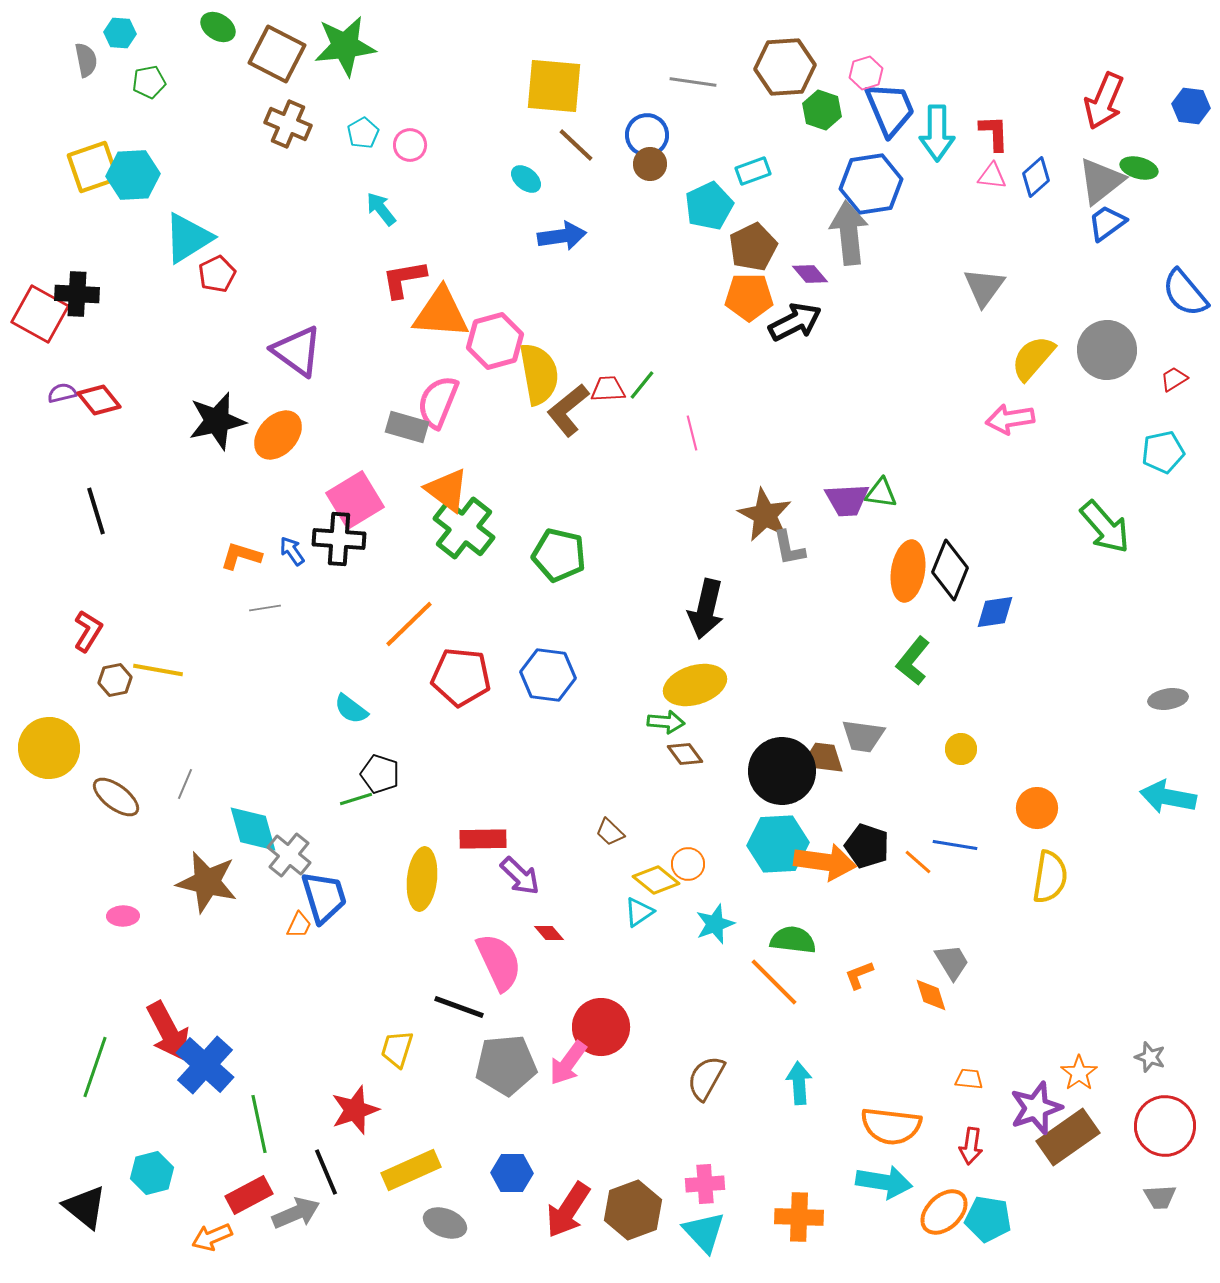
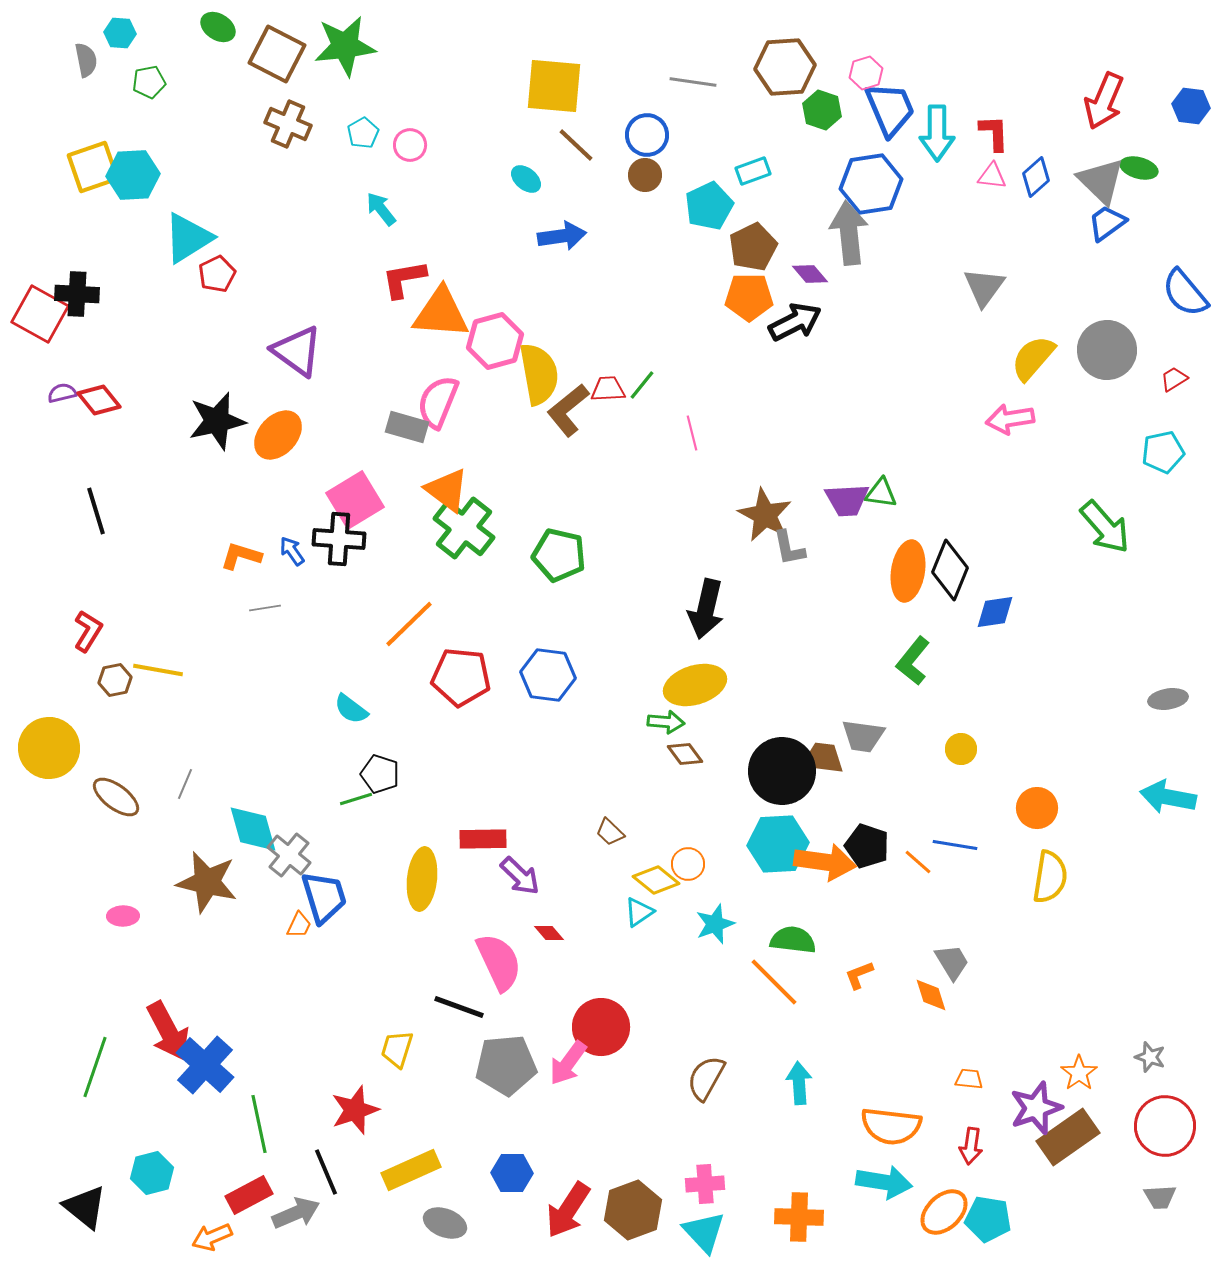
brown circle at (650, 164): moved 5 px left, 11 px down
gray triangle at (1101, 181): rotated 38 degrees counterclockwise
